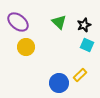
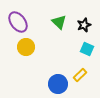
purple ellipse: rotated 15 degrees clockwise
cyan square: moved 4 px down
blue circle: moved 1 px left, 1 px down
